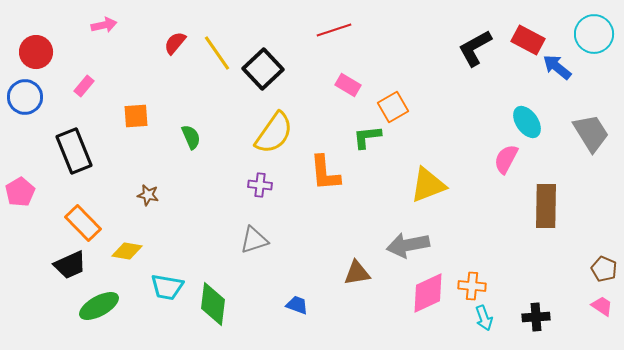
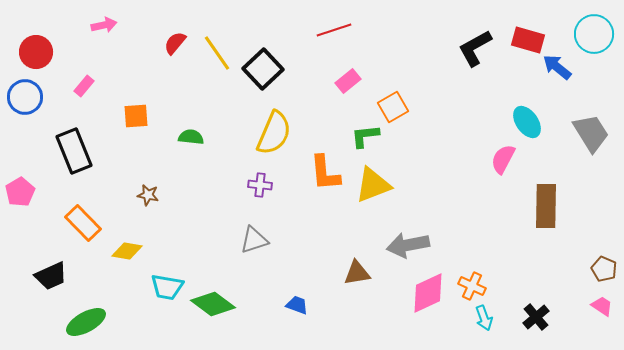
red rectangle at (528, 40): rotated 12 degrees counterclockwise
pink rectangle at (348, 85): moved 4 px up; rotated 70 degrees counterclockwise
yellow semicircle at (274, 133): rotated 12 degrees counterclockwise
green semicircle at (191, 137): rotated 60 degrees counterclockwise
green L-shape at (367, 137): moved 2 px left, 1 px up
pink semicircle at (506, 159): moved 3 px left
yellow triangle at (428, 185): moved 55 px left
black trapezoid at (70, 265): moved 19 px left, 11 px down
orange cross at (472, 286): rotated 20 degrees clockwise
green diamond at (213, 304): rotated 60 degrees counterclockwise
green ellipse at (99, 306): moved 13 px left, 16 px down
black cross at (536, 317): rotated 36 degrees counterclockwise
